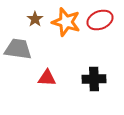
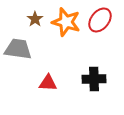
red ellipse: rotated 30 degrees counterclockwise
red triangle: moved 1 px right, 5 px down
